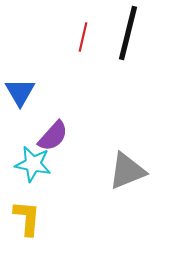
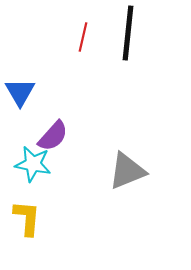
black line: rotated 8 degrees counterclockwise
